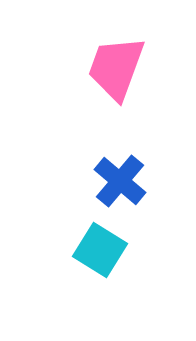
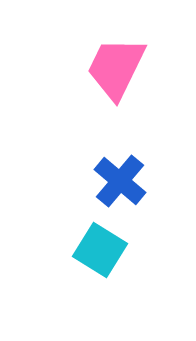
pink trapezoid: rotated 6 degrees clockwise
